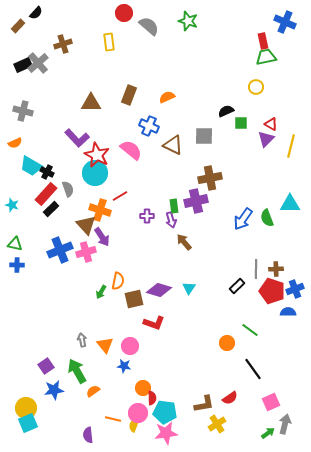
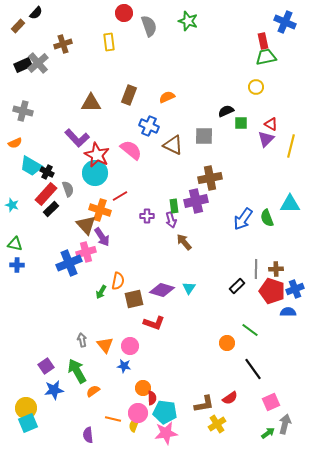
gray semicircle at (149, 26): rotated 30 degrees clockwise
blue cross at (60, 250): moved 9 px right, 13 px down
purple diamond at (159, 290): moved 3 px right
